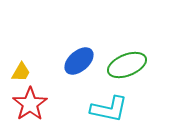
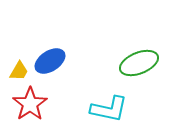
blue ellipse: moved 29 px left; rotated 8 degrees clockwise
green ellipse: moved 12 px right, 2 px up
yellow trapezoid: moved 2 px left, 1 px up
